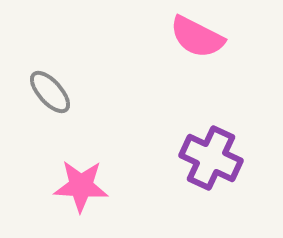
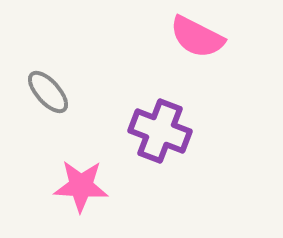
gray ellipse: moved 2 px left
purple cross: moved 51 px left, 27 px up; rotated 4 degrees counterclockwise
